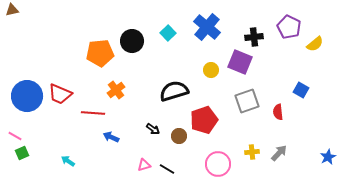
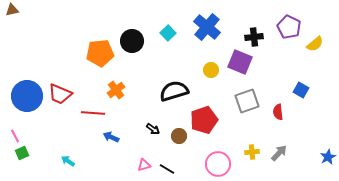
pink line: rotated 32 degrees clockwise
